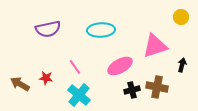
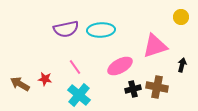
purple semicircle: moved 18 px right
red star: moved 1 px left, 1 px down
black cross: moved 1 px right, 1 px up
